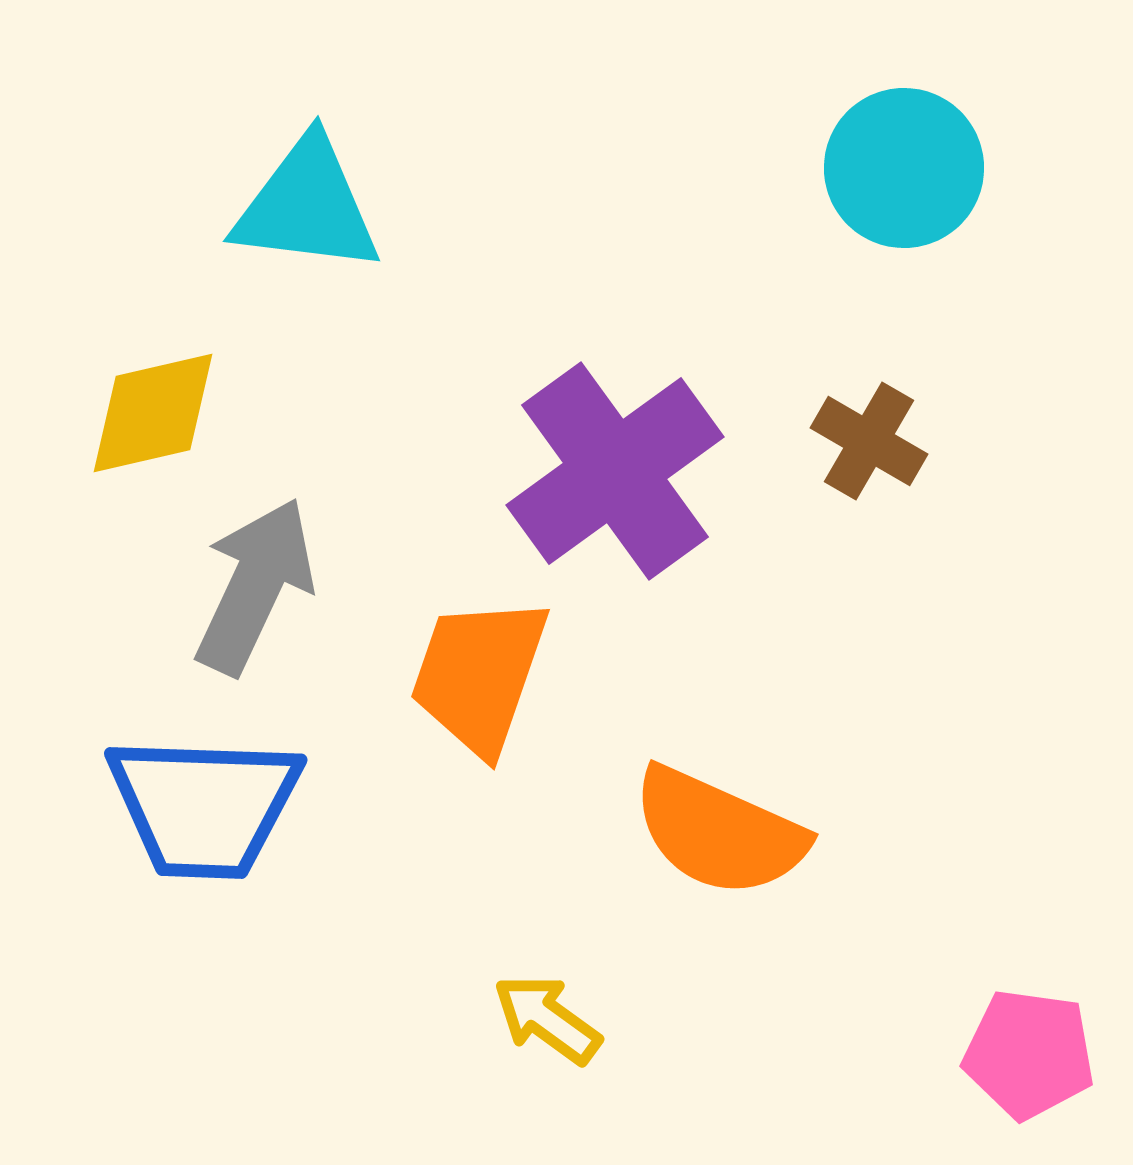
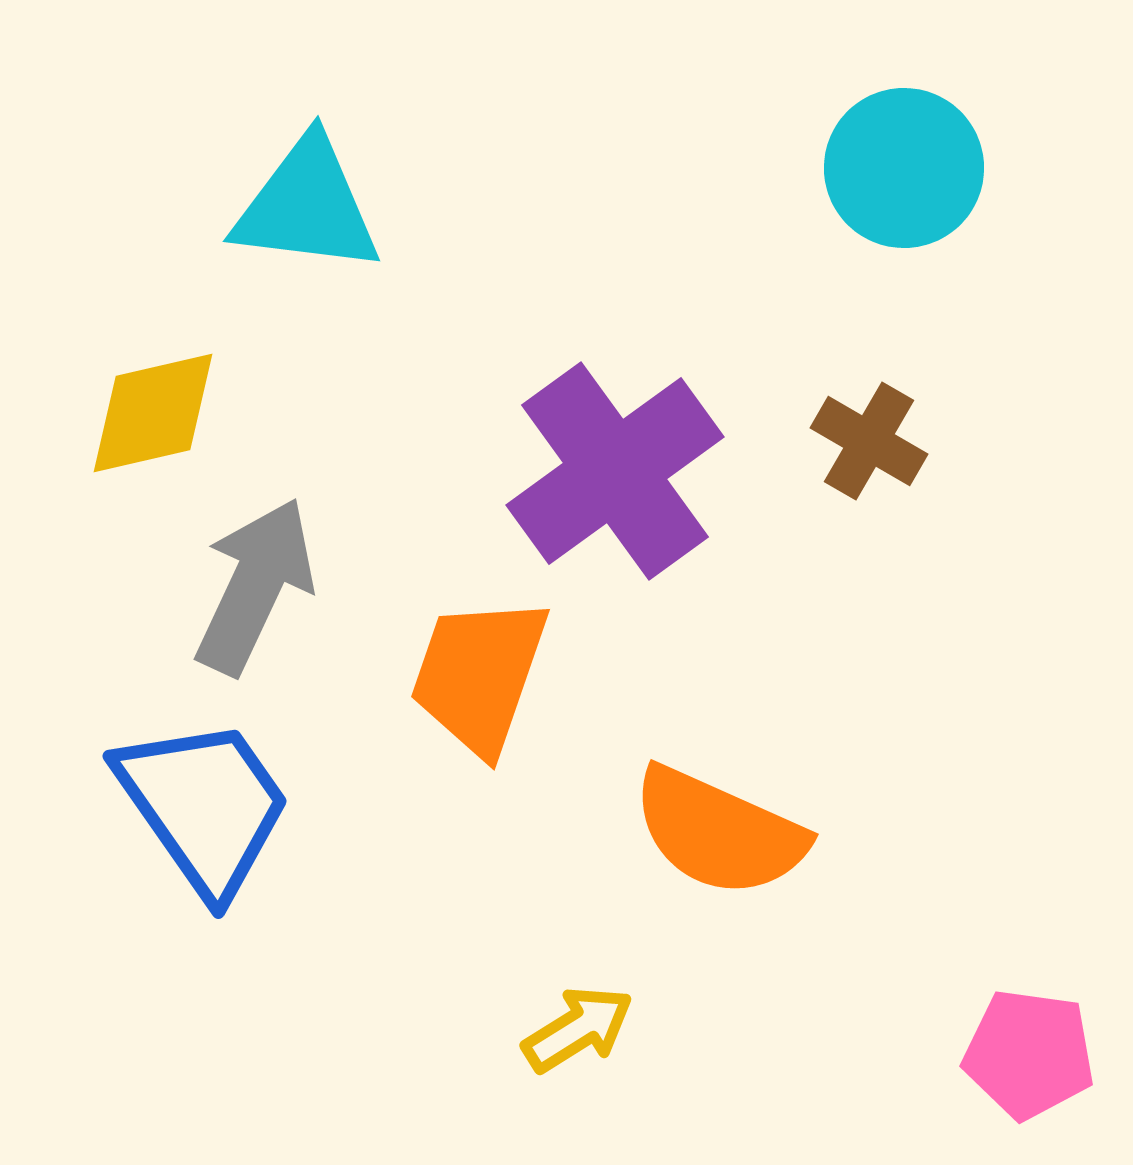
blue trapezoid: rotated 127 degrees counterclockwise
yellow arrow: moved 31 px right, 10 px down; rotated 112 degrees clockwise
